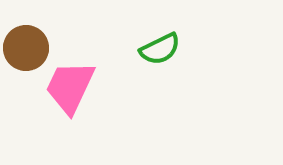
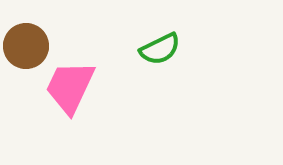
brown circle: moved 2 px up
